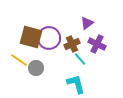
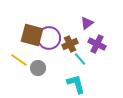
brown square: moved 1 px right, 2 px up
brown cross: moved 2 px left
gray circle: moved 2 px right
